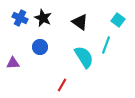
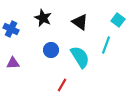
blue cross: moved 9 px left, 11 px down
blue circle: moved 11 px right, 3 px down
cyan semicircle: moved 4 px left
